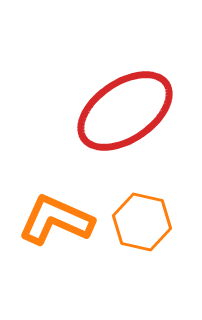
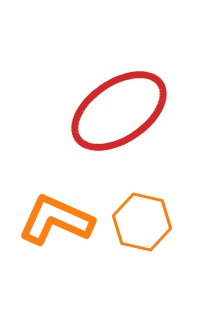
red ellipse: moved 6 px left
